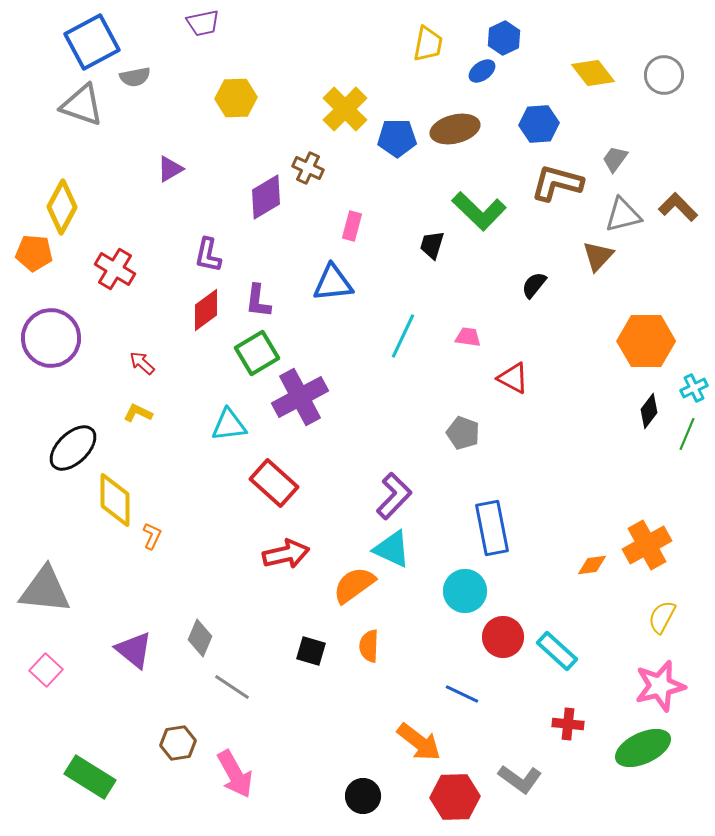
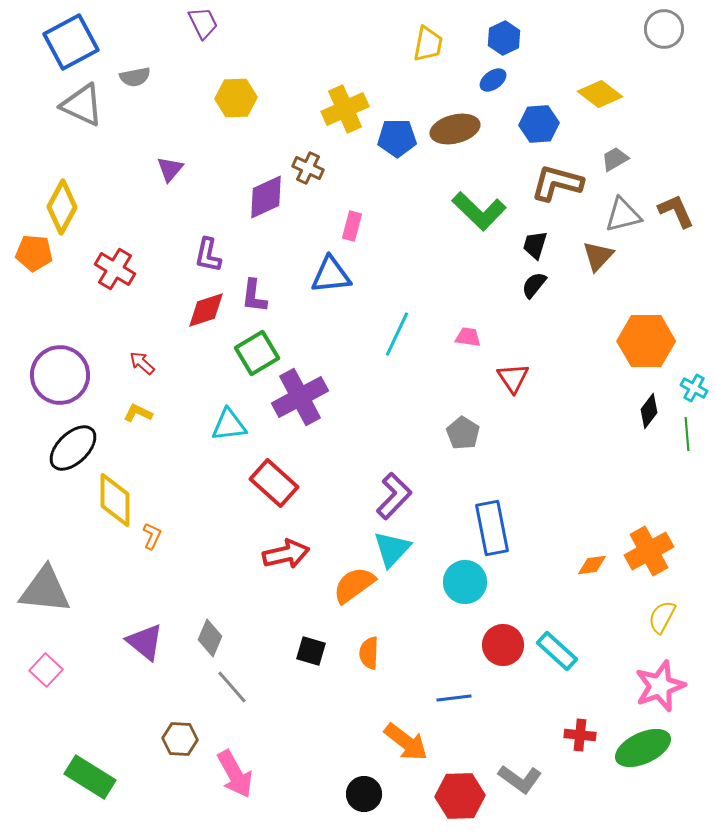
purple trapezoid at (203, 23): rotated 104 degrees counterclockwise
blue square at (92, 42): moved 21 px left
blue ellipse at (482, 71): moved 11 px right, 9 px down
yellow diamond at (593, 73): moved 7 px right, 21 px down; rotated 15 degrees counterclockwise
gray circle at (664, 75): moved 46 px up
gray triangle at (82, 105): rotated 6 degrees clockwise
yellow cross at (345, 109): rotated 21 degrees clockwise
gray trapezoid at (615, 159): rotated 24 degrees clockwise
purple triangle at (170, 169): rotated 20 degrees counterclockwise
purple diamond at (266, 197): rotated 6 degrees clockwise
brown L-shape at (678, 207): moved 2 px left, 4 px down; rotated 21 degrees clockwise
black trapezoid at (432, 245): moved 103 px right
blue triangle at (333, 283): moved 2 px left, 8 px up
purple L-shape at (258, 301): moved 4 px left, 5 px up
red diamond at (206, 310): rotated 18 degrees clockwise
cyan line at (403, 336): moved 6 px left, 2 px up
purple circle at (51, 338): moved 9 px right, 37 px down
red triangle at (513, 378): rotated 28 degrees clockwise
cyan cross at (694, 388): rotated 36 degrees counterclockwise
gray pentagon at (463, 433): rotated 12 degrees clockwise
green line at (687, 434): rotated 28 degrees counterclockwise
orange cross at (647, 545): moved 2 px right, 6 px down
cyan triangle at (392, 549): rotated 48 degrees clockwise
cyan circle at (465, 591): moved 9 px up
red circle at (503, 637): moved 8 px down
gray diamond at (200, 638): moved 10 px right
orange semicircle at (369, 646): moved 7 px down
purple triangle at (134, 650): moved 11 px right, 8 px up
pink star at (660, 686): rotated 6 degrees counterclockwise
gray line at (232, 687): rotated 15 degrees clockwise
blue line at (462, 694): moved 8 px left, 4 px down; rotated 32 degrees counterclockwise
red cross at (568, 724): moved 12 px right, 11 px down
orange arrow at (419, 742): moved 13 px left
brown hexagon at (178, 743): moved 2 px right, 4 px up; rotated 12 degrees clockwise
black circle at (363, 796): moved 1 px right, 2 px up
red hexagon at (455, 797): moved 5 px right, 1 px up
